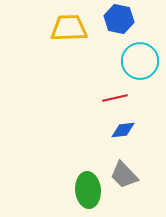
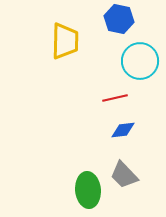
yellow trapezoid: moved 4 px left, 13 px down; rotated 93 degrees clockwise
